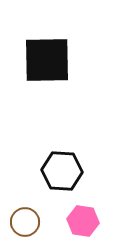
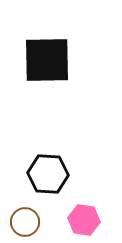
black hexagon: moved 14 px left, 3 px down
pink hexagon: moved 1 px right, 1 px up
